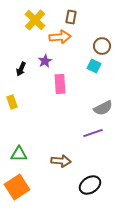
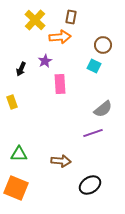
brown circle: moved 1 px right, 1 px up
gray semicircle: moved 1 px down; rotated 12 degrees counterclockwise
orange square: moved 1 px left, 1 px down; rotated 35 degrees counterclockwise
